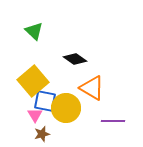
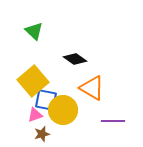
blue square: moved 1 px right, 1 px up
yellow circle: moved 3 px left, 2 px down
pink triangle: rotated 42 degrees clockwise
